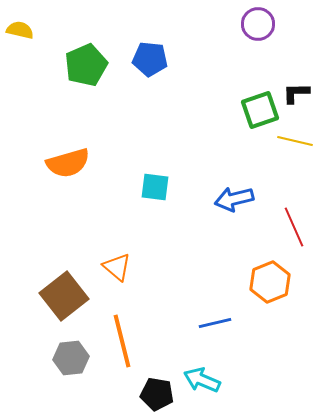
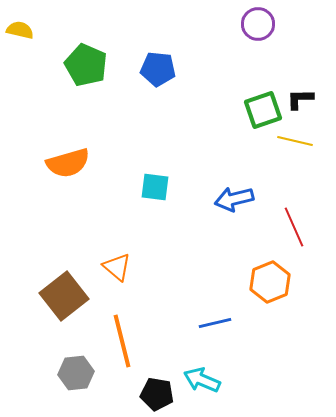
blue pentagon: moved 8 px right, 10 px down
green pentagon: rotated 24 degrees counterclockwise
black L-shape: moved 4 px right, 6 px down
green square: moved 3 px right
gray hexagon: moved 5 px right, 15 px down
